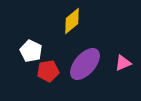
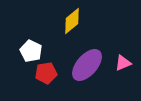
purple ellipse: moved 2 px right, 1 px down
red pentagon: moved 2 px left, 2 px down
